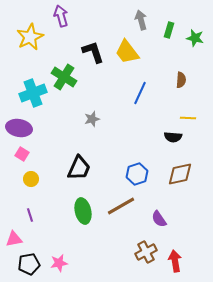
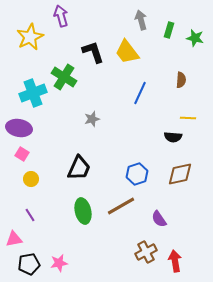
purple line: rotated 16 degrees counterclockwise
